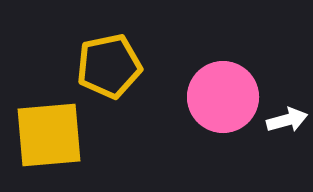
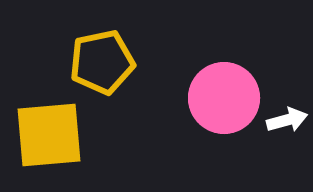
yellow pentagon: moved 7 px left, 4 px up
pink circle: moved 1 px right, 1 px down
